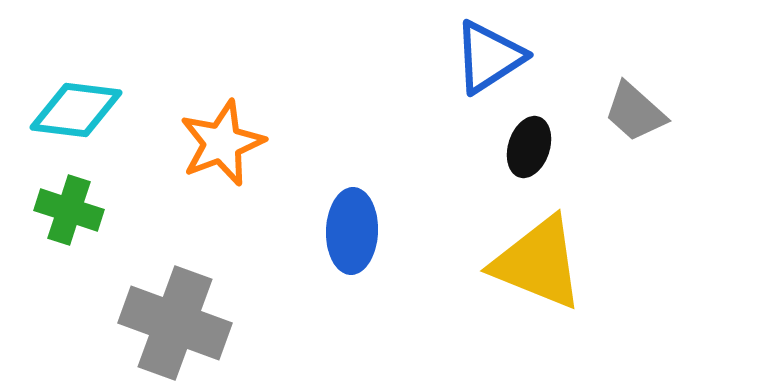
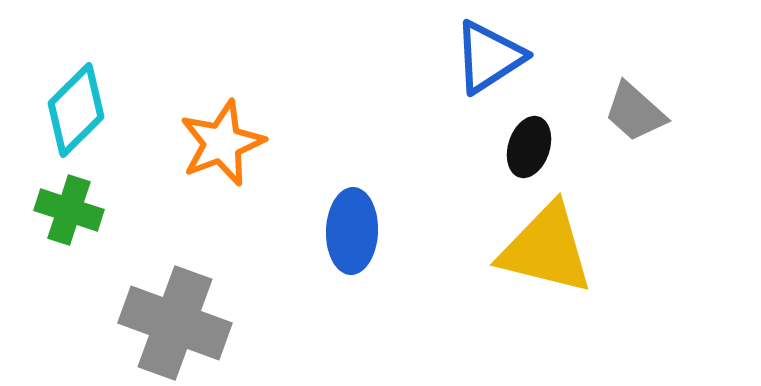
cyan diamond: rotated 52 degrees counterclockwise
yellow triangle: moved 8 px right, 14 px up; rotated 8 degrees counterclockwise
